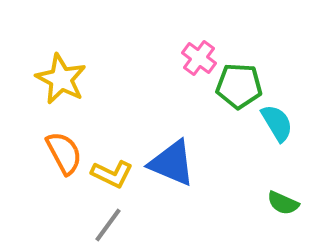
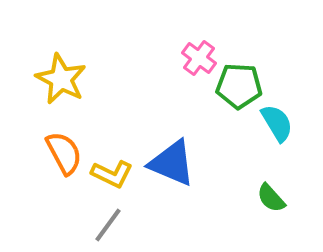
green semicircle: moved 12 px left, 5 px up; rotated 24 degrees clockwise
